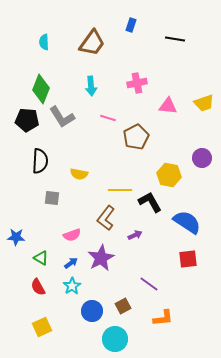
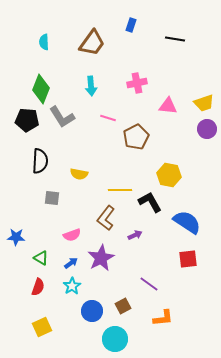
purple circle: moved 5 px right, 29 px up
red semicircle: rotated 132 degrees counterclockwise
